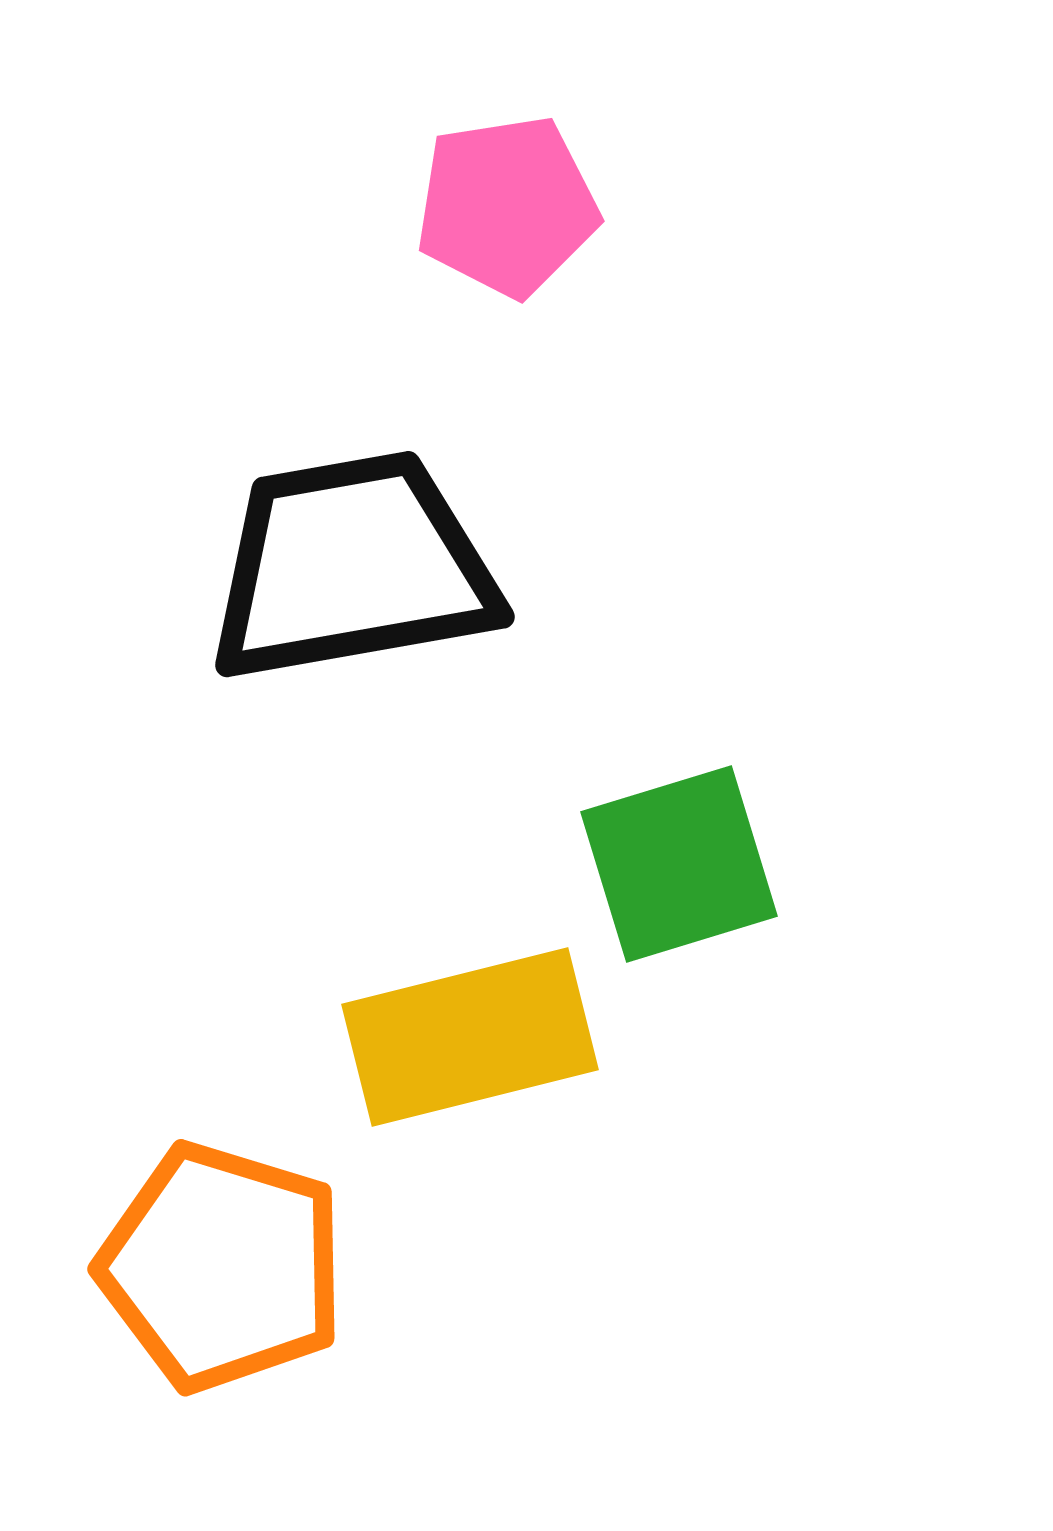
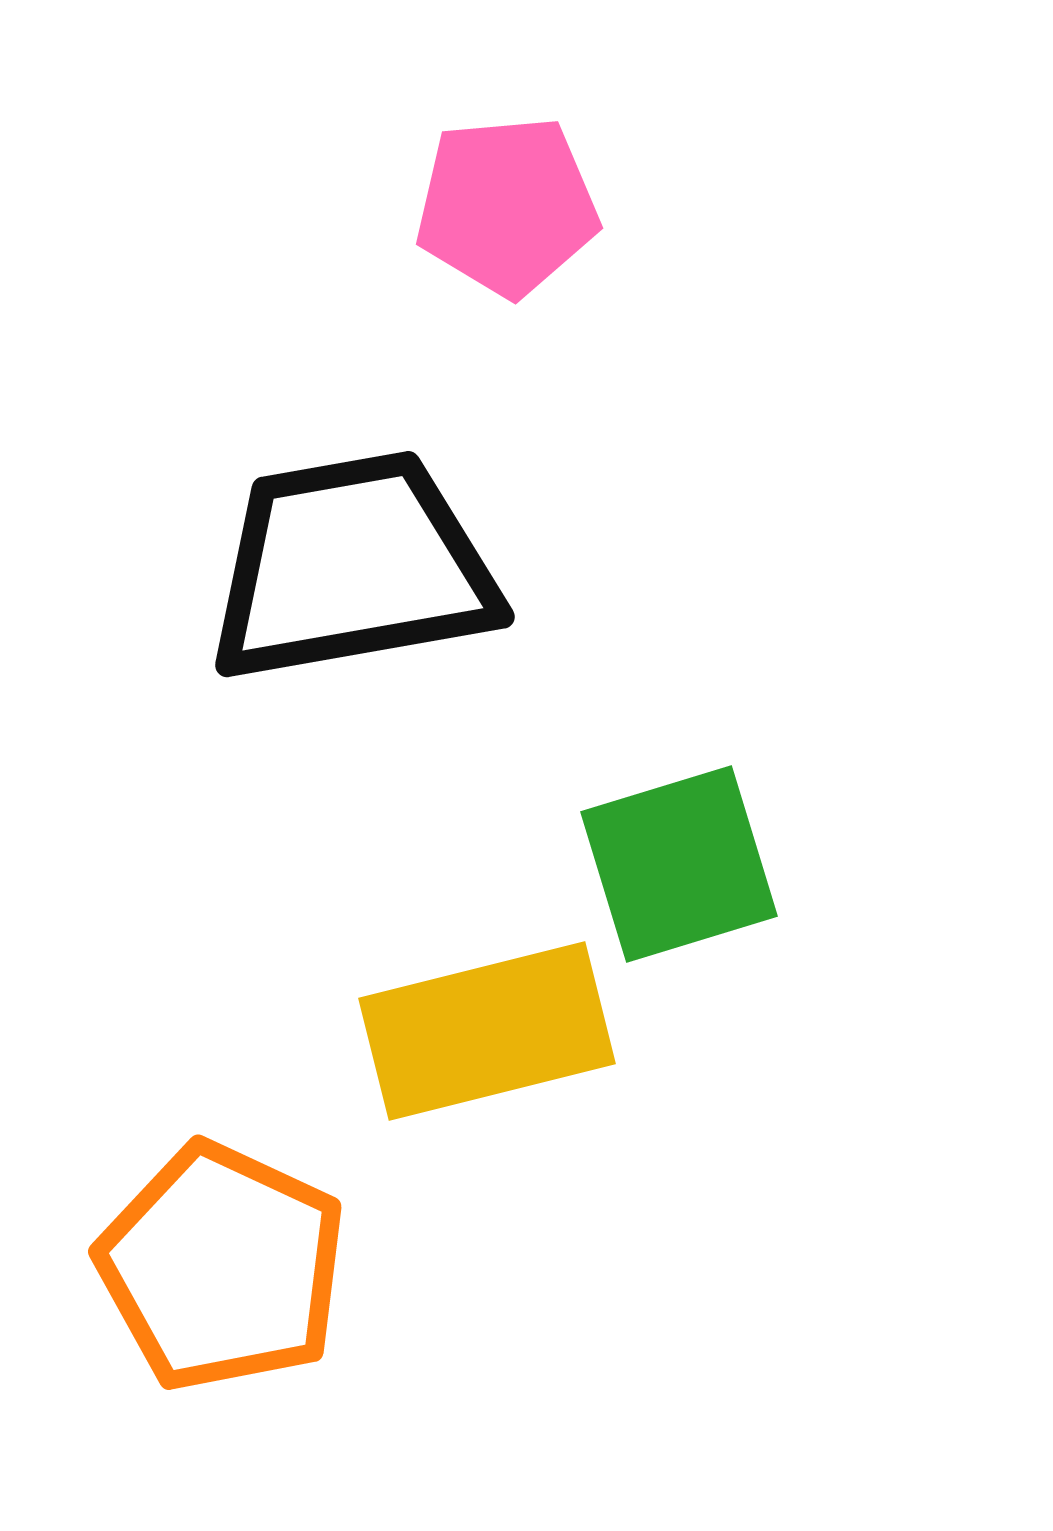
pink pentagon: rotated 4 degrees clockwise
yellow rectangle: moved 17 px right, 6 px up
orange pentagon: rotated 8 degrees clockwise
